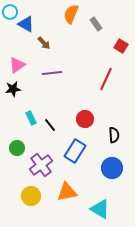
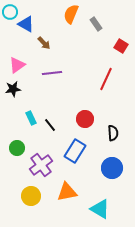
black semicircle: moved 1 px left, 2 px up
